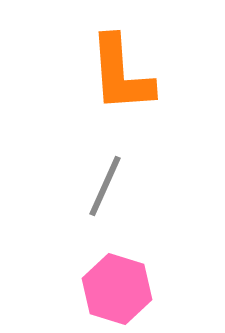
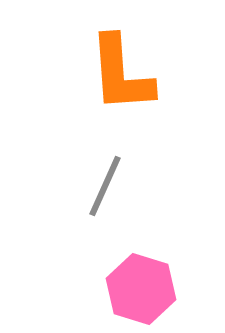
pink hexagon: moved 24 px right
